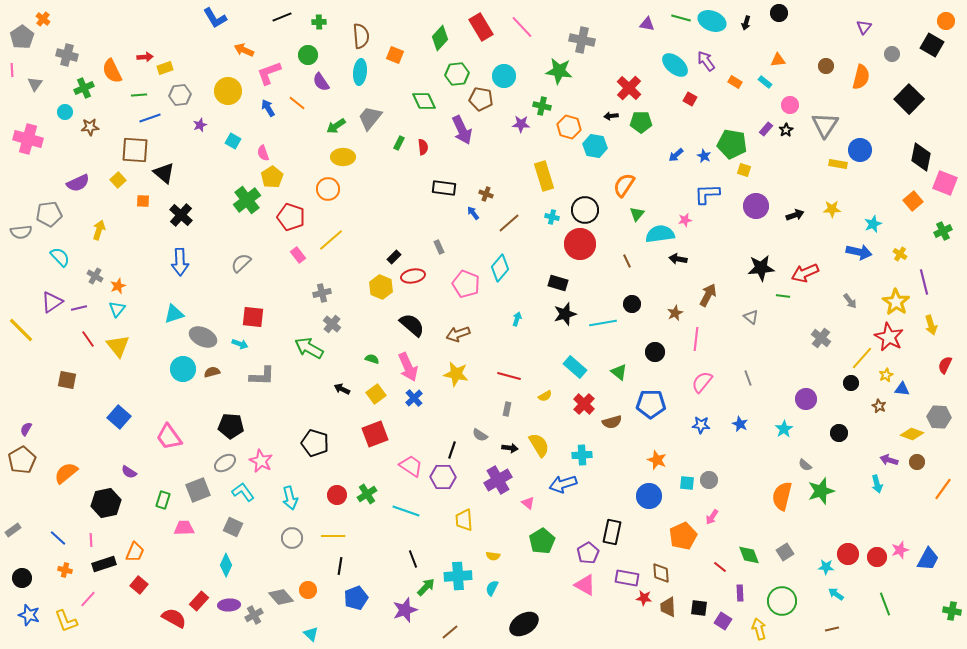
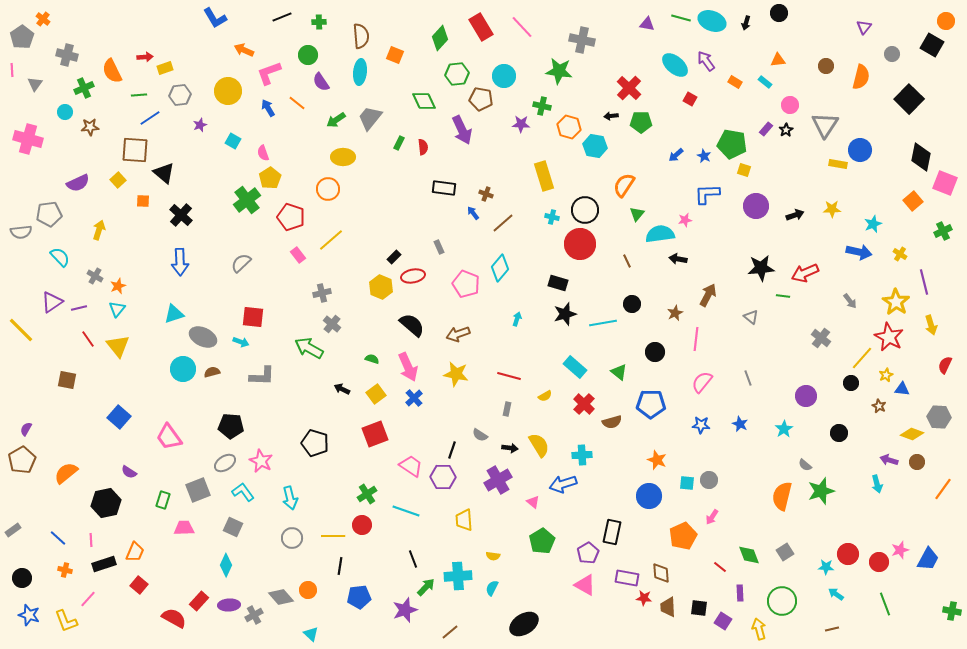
blue line at (150, 118): rotated 15 degrees counterclockwise
green arrow at (336, 126): moved 6 px up
yellow pentagon at (272, 177): moved 2 px left, 1 px down
brown line at (509, 223): moved 6 px left
cyan arrow at (240, 344): moved 1 px right, 2 px up
purple circle at (806, 399): moved 3 px up
red circle at (337, 495): moved 25 px right, 30 px down
pink triangle at (528, 503): moved 5 px right, 1 px up
red circle at (877, 557): moved 2 px right, 5 px down
blue pentagon at (356, 598): moved 3 px right, 1 px up; rotated 15 degrees clockwise
